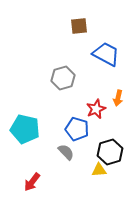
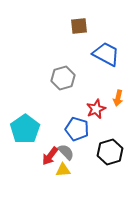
cyan pentagon: rotated 24 degrees clockwise
yellow triangle: moved 36 px left
red arrow: moved 18 px right, 26 px up
